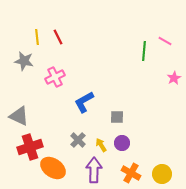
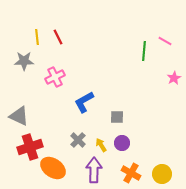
gray star: rotated 12 degrees counterclockwise
